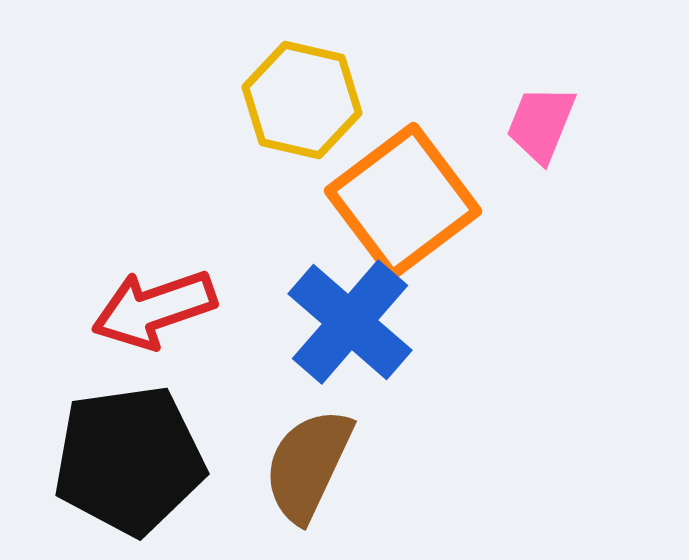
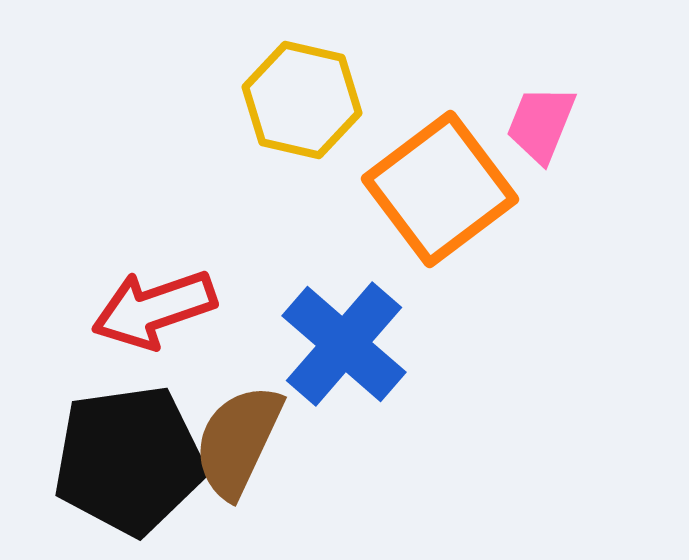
orange square: moved 37 px right, 12 px up
blue cross: moved 6 px left, 22 px down
brown semicircle: moved 70 px left, 24 px up
